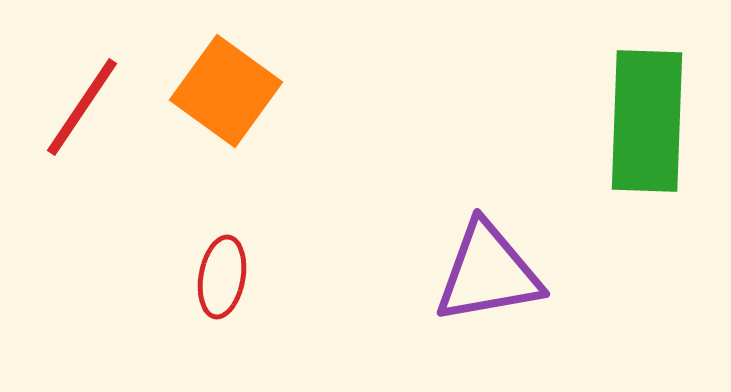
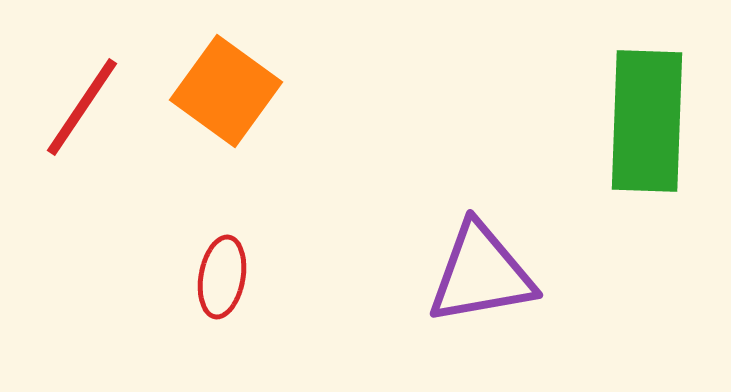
purple triangle: moved 7 px left, 1 px down
